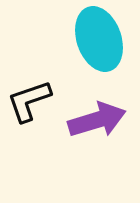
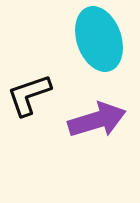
black L-shape: moved 6 px up
